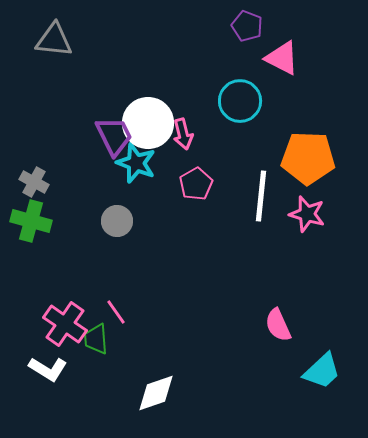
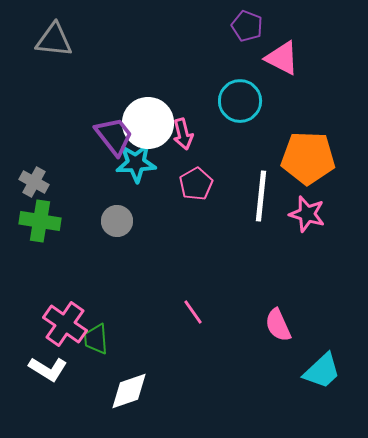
purple trapezoid: rotated 12 degrees counterclockwise
cyan star: rotated 24 degrees counterclockwise
green cross: moved 9 px right; rotated 6 degrees counterclockwise
pink line: moved 77 px right
white diamond: moved 27 px left, 2 px up
